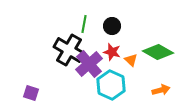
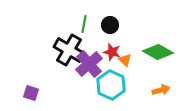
black circle: moved 2 px left, 1 px up
orange triangle: moved 6 px left
